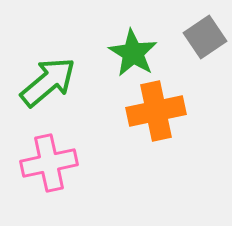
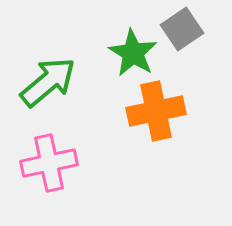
gray square: moved 23 px left, 8 px up
